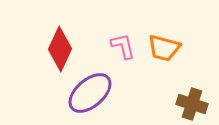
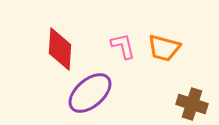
red diamond: rotated 21 degrees counterclockwise
